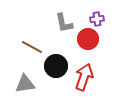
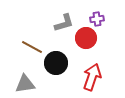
gray L-shape: rotated 95 degrees counterclockwise
red circle: moved 2 px left, 1 px up
black circle: moved 3 px up
red arrow: moved 8 px right
